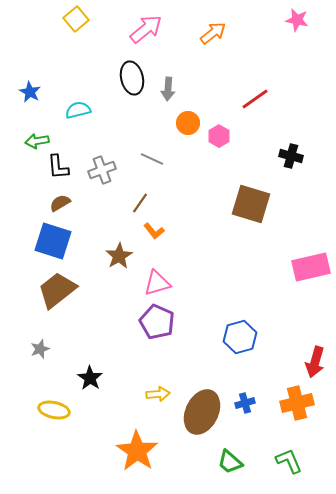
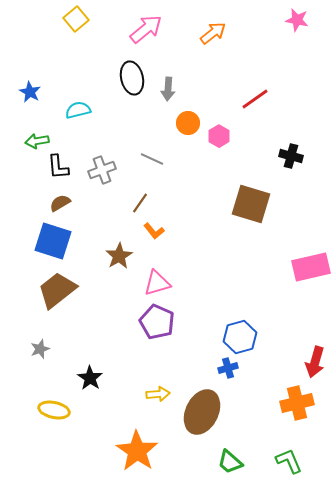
blue cross: moved 17 px left, 35 px up
